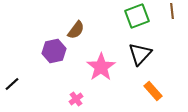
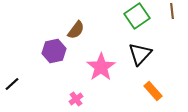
green square: rotated 15 degrees counterclockwise
